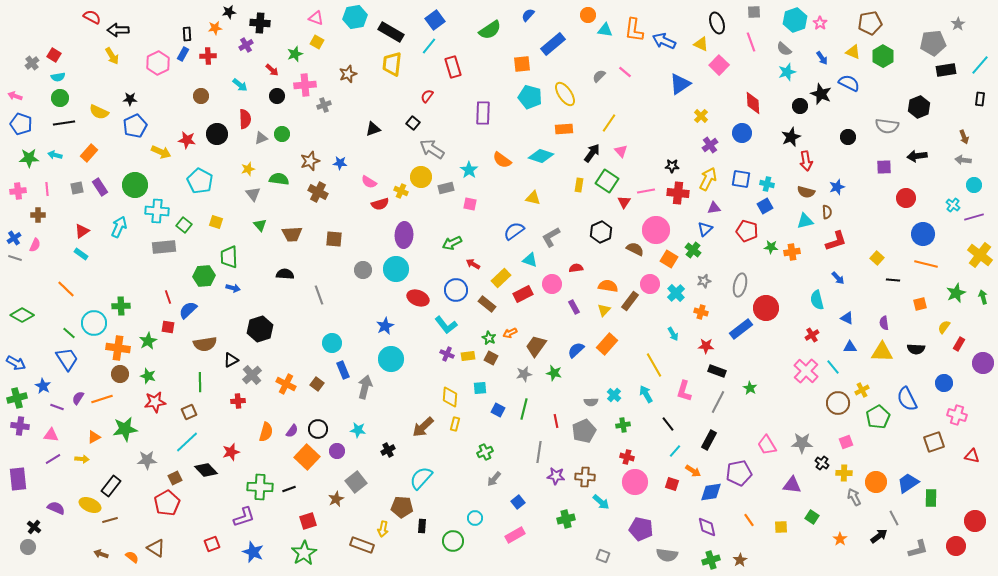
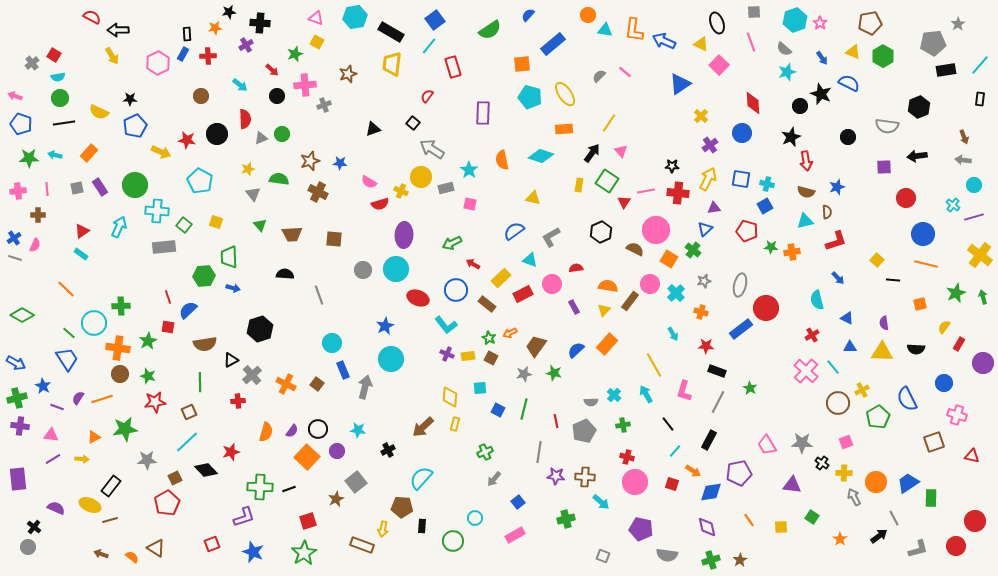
orange semicircle at (502, 160): rotated 42 degrees clockwise
yellow square at (877, 258): moved 2 px down
